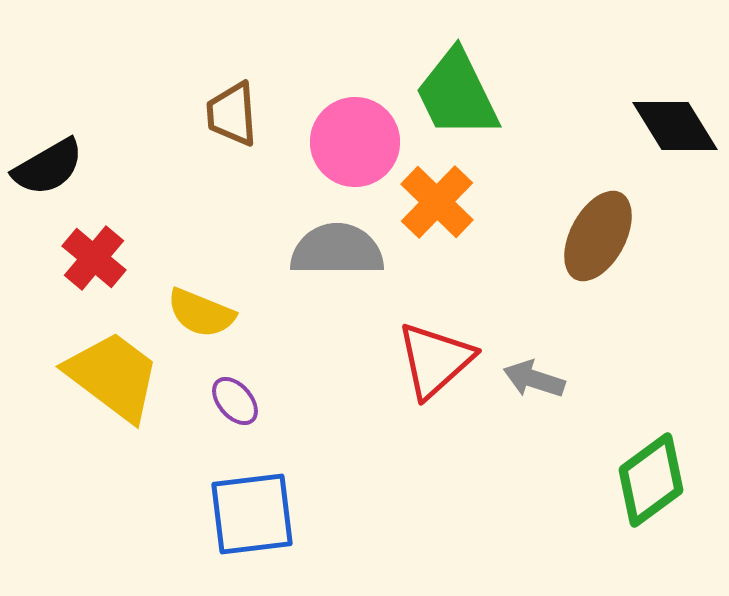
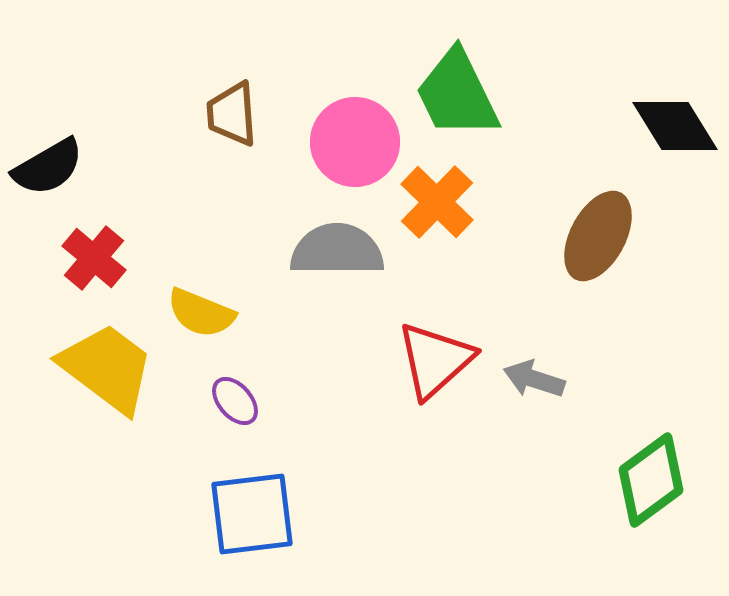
yellow trapezoid: moved 6 px left, 8 px up
